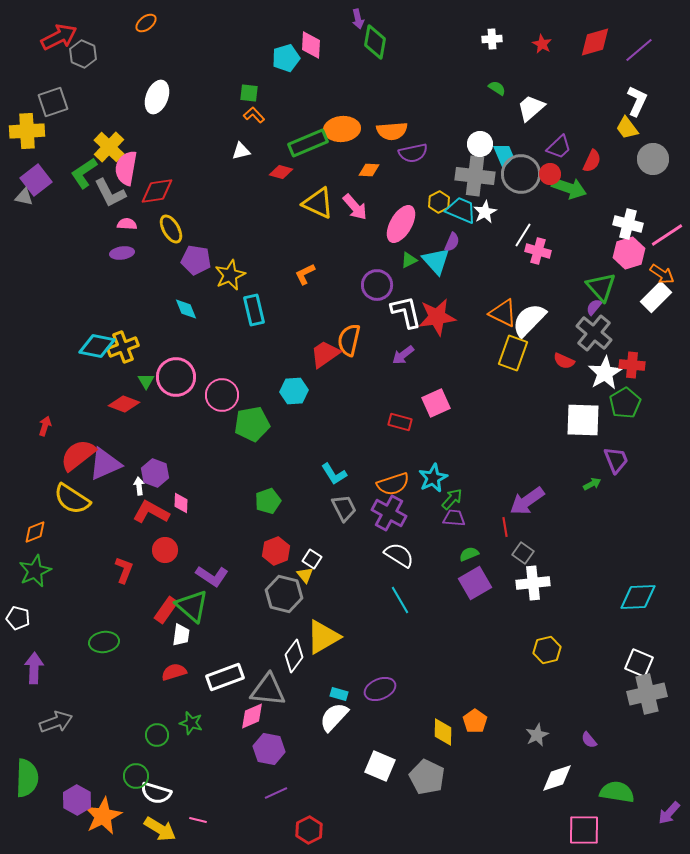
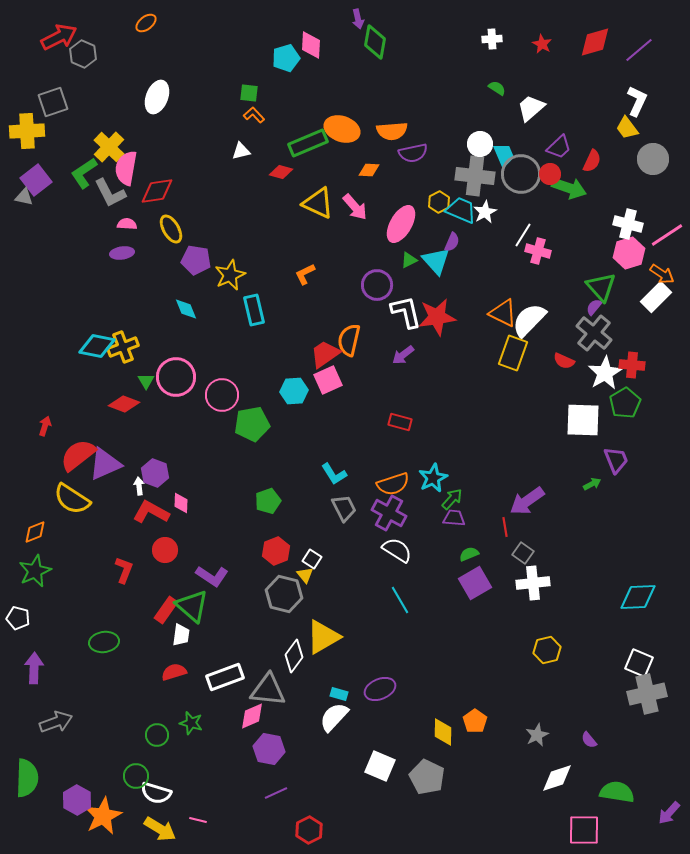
orange ellipse at (342, 129): rotated 24 degrees clockwise
pink square at (436, 403): moved 108 px left, 23 px up
white semicircle at (399, 555): moved 2 px left, 5 px up
